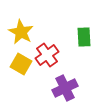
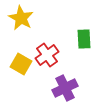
yellow star: moved 14 px up
green rectangle: moved 2 px down
